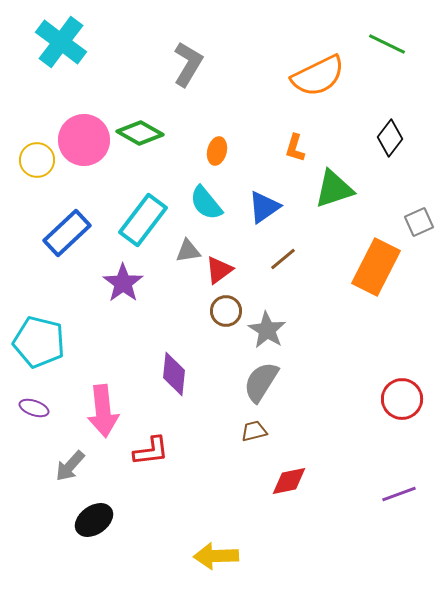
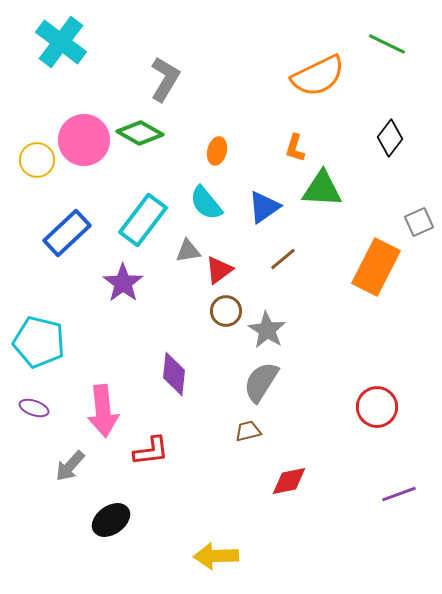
gray L-shape: moved 23 px left, 15 px down
green triangle: moved 12 px left; rotated 21 degrees clockwise
red circle: moved 25 px left, 8 px down
brown trapezoid: moved 6 px left
black ellipse: moved 17 px right
